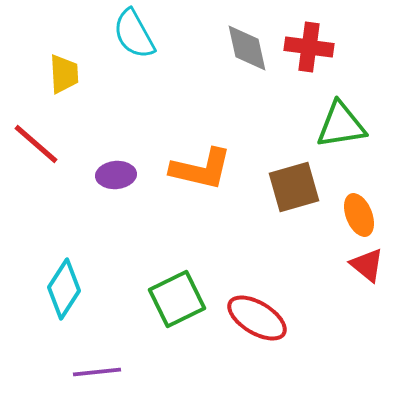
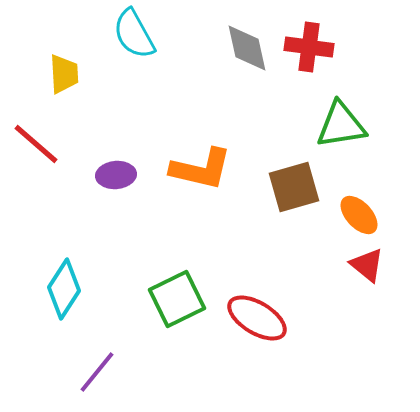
orange ellipse: rotated 21 degrees counterclockwise
purple line: rotated 45 degrees counterclockwise
